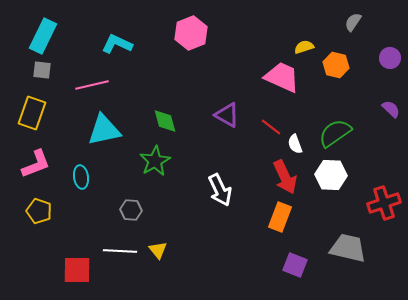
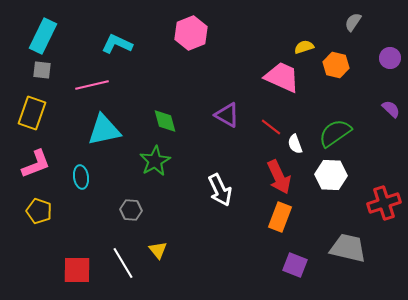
red arrow: moved 6 px left
white line: moved 3 px right, 12 px down; rotated 56 degrees clockwise
